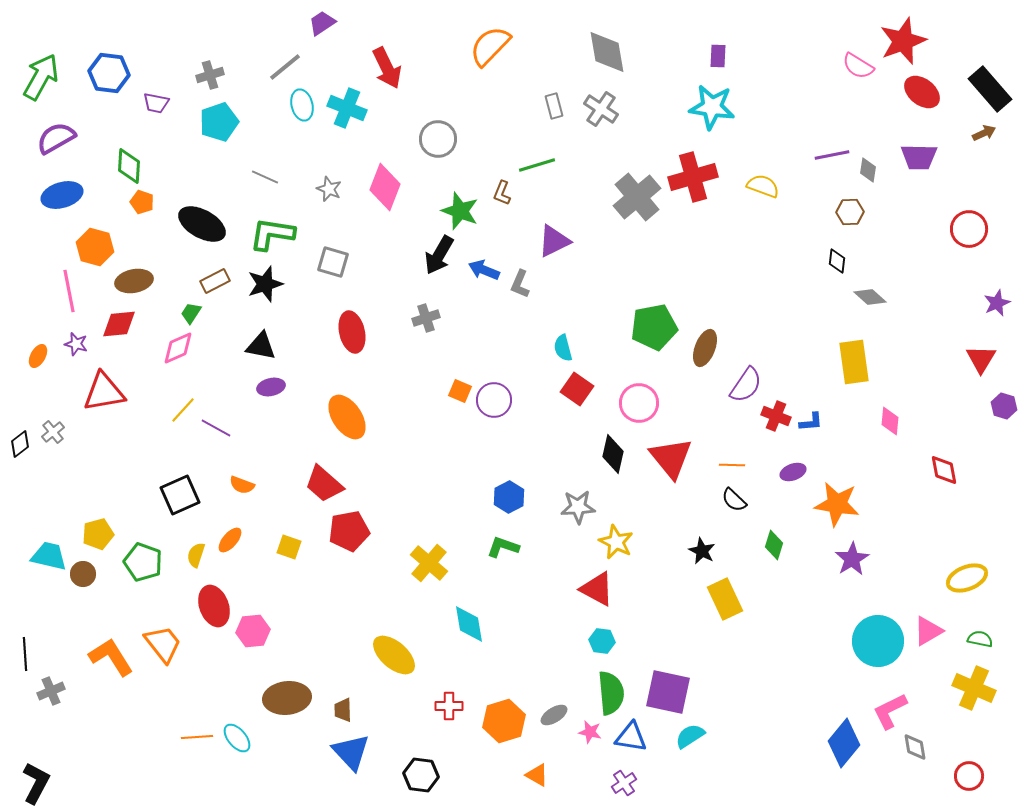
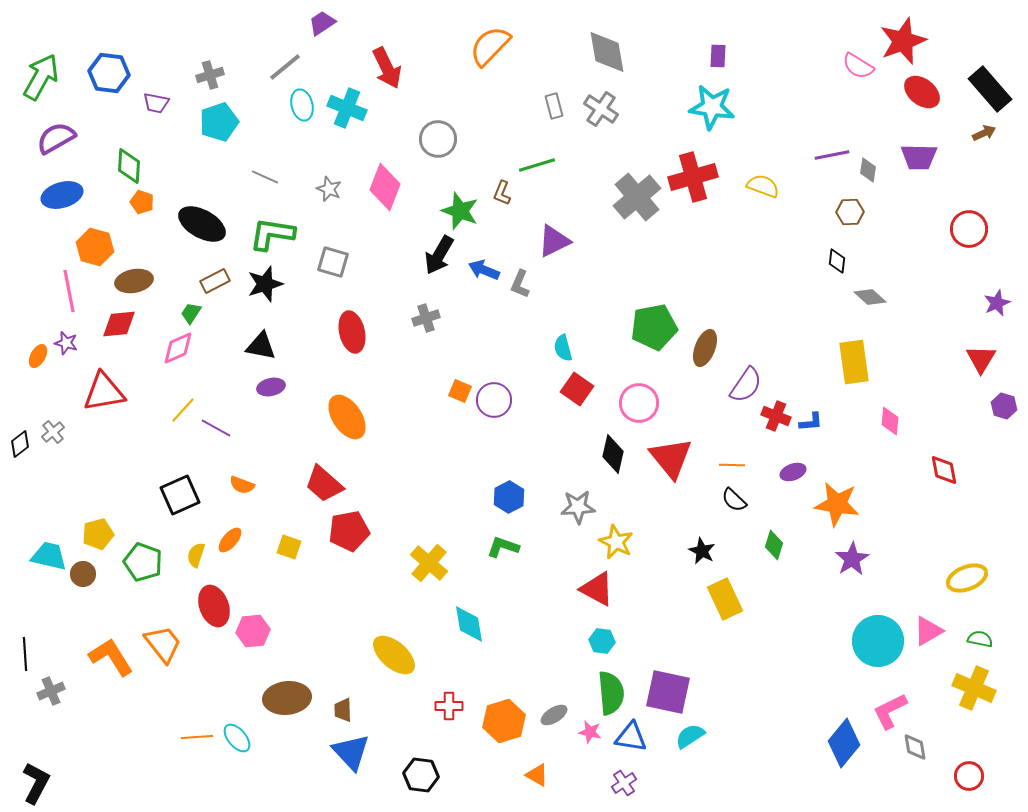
purple star at (76, 344): moved 10 px left, 1 px up
